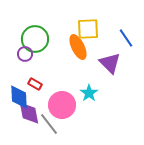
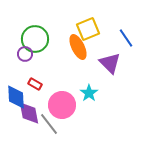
yellow square: rotated 20 degrees counterclockwise
blue diamond: moved 3 px left
